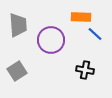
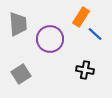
orange rectangle: rotated 60 degrees counterclockwise
gray trapezoid: moved 1 px up
purple circle: moved 1 px left, 1 px up
gray square: moved 4 px right, 3 px down
